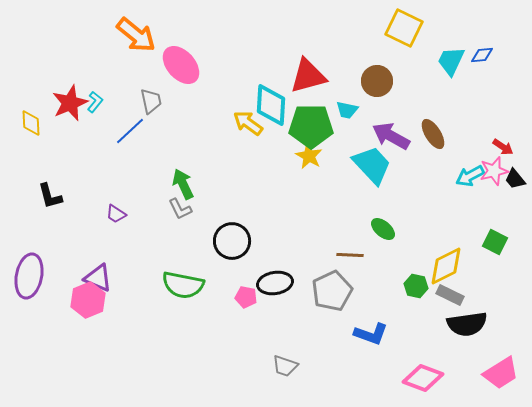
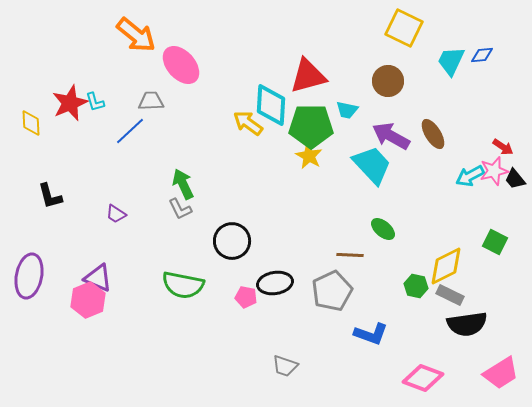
brown circle at (377, 81): moved 11 px right
gray trapezoid at (151, 101): rotated 80 degrees counterclockwise
cyan L-shape at (95, 102): rotated 125 degrees clockwise
